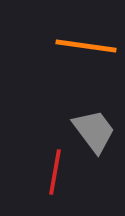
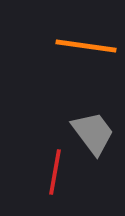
gray trapezoid: moved 1 px left, 2 px down
